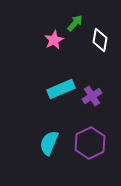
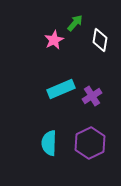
cyan semicircle: rotated 20 degrees counterclockwise
